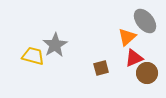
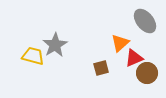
orange triangle: moved 7 px left, 6 px down
